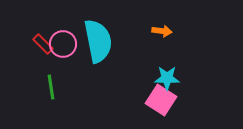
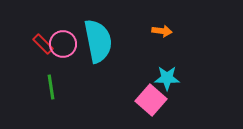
pink square: moved 10 px left; rotated 8 degrees clockwise
